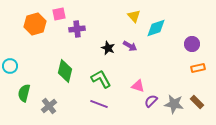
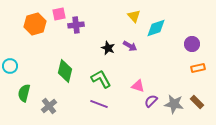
purple cross: moved 1 px left, 4 px up
